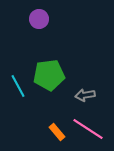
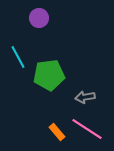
purple circle: moved 1 px up
cyan line: moved 29 px up
gray arrow: moved 2 px down
pink line: moved 1 px left
